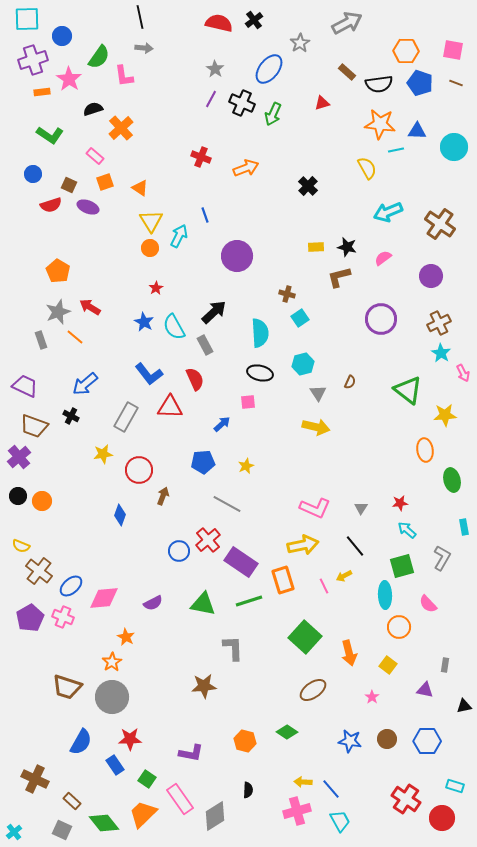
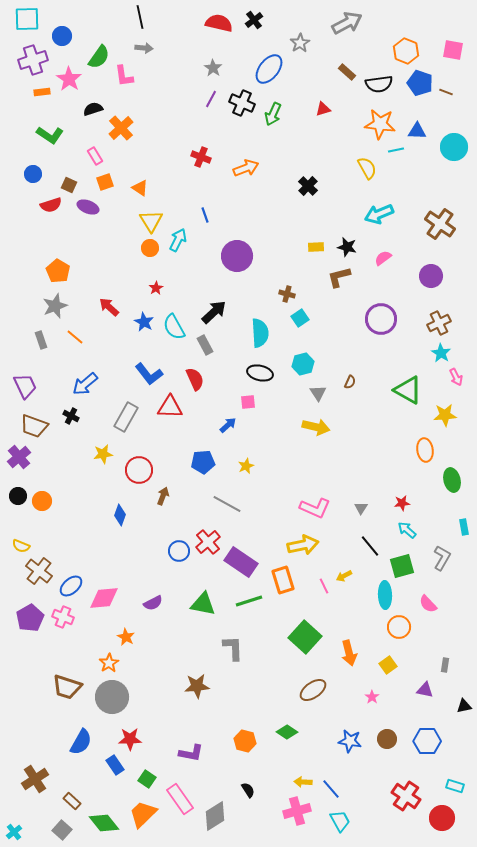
orange hexagon at (406, 51): rotated 20 degrees clockwise
gray star at (215, 69): moved 2 px left, 1 px up
brown line at (456, 83): moved 10 px left, 9 px down
red triangle at (322, 103): moved 1 px right, 6 px down
pink rectangle at (95, 156): rotated 18 degrees clockwise
cyan arrow at (388, 212): moved 9 px left, 2 px down
cyan arrow at (179, 236): moved 1 px left, 4 px down
red arrow at (90, 307): moved 19 px right; rotated 10 degrees clockwise
gray star at (58, 312): moved 3 px left, 6 px up
pink arrow at (463, 373): moved 7 px left, 4 px down
purple trapezoid at (25, 386): rotated 40 degrees clockwise
green triangle at (408, 390): rotated 8 degrees counterclockwise
blue arrow at (222, 424): moved 6 px right, 1 px down
red star at (400, 503): moved 2 px right
red cross at (208, 540): moved 2 px down
black line at (355, 546): moved 15 px right
orange star at (112, 662): moved 3 px left, 1 px down
yellow square at (388, 665): rotated 18 degrees clockwise
brown star at (204, 686): moved 7 px left
brown cross at (35, 779): rotated 32 degrees clockwise
black semicircle at (248, 790): rotated 35 degrees counterclockwise
red cross at (406, 799): moved 3 px up
gray square at (62, 830): rotated 18 degrees clockwise
